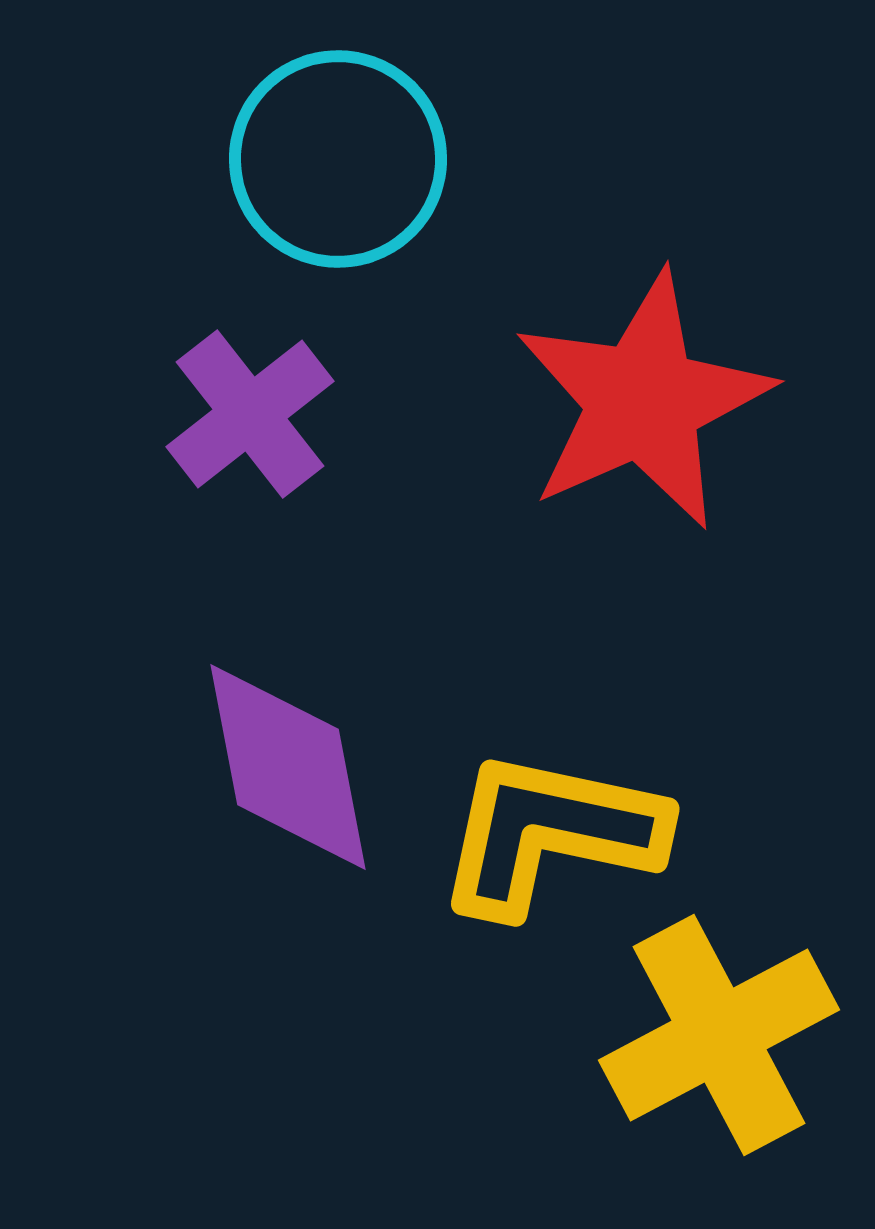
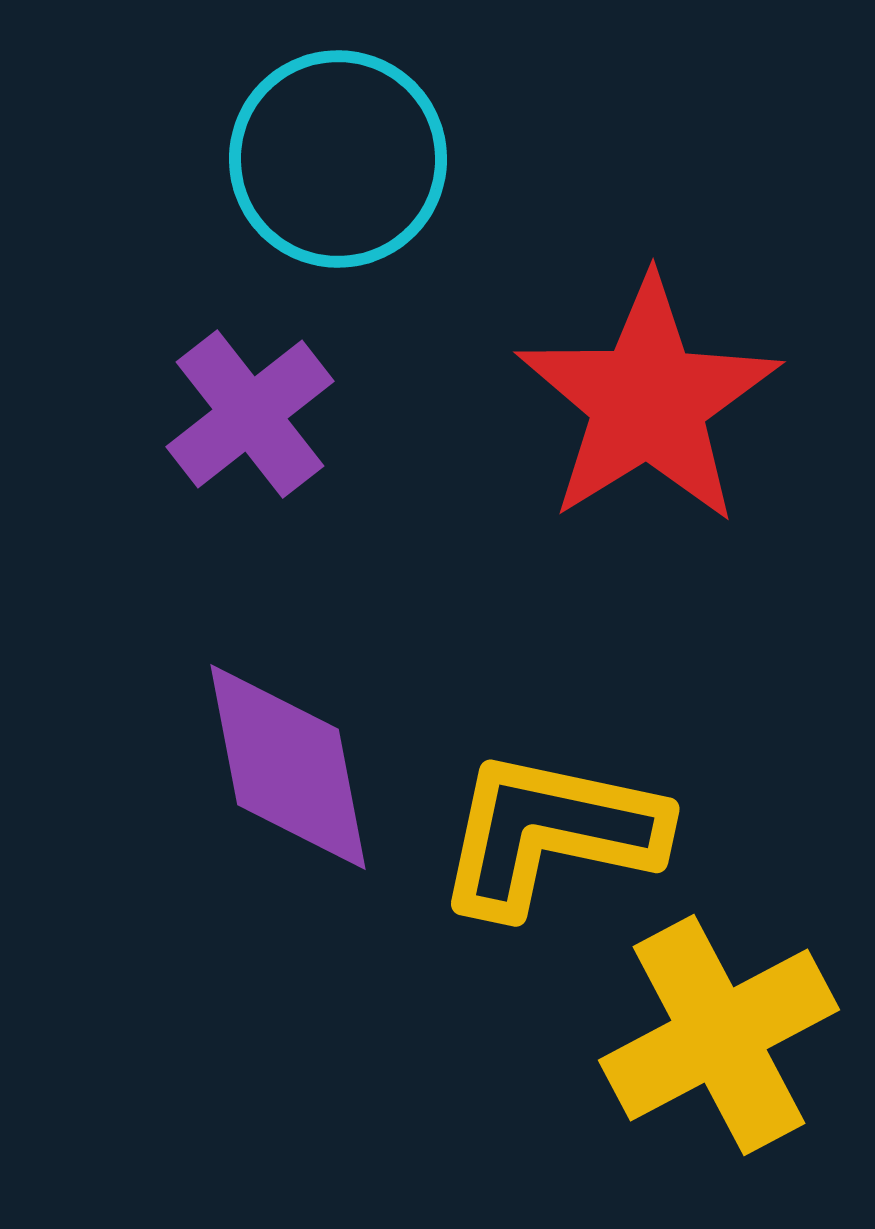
red star: moved 5 px right; rotated 8 degrees counterclockwise
